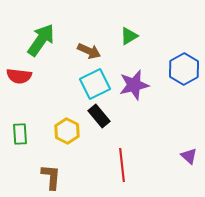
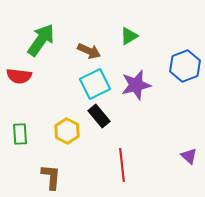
blue hexagon: moved 1 px right, 3 px up; rotated 8 degrees clockwise
purple star: moved 2 px right
